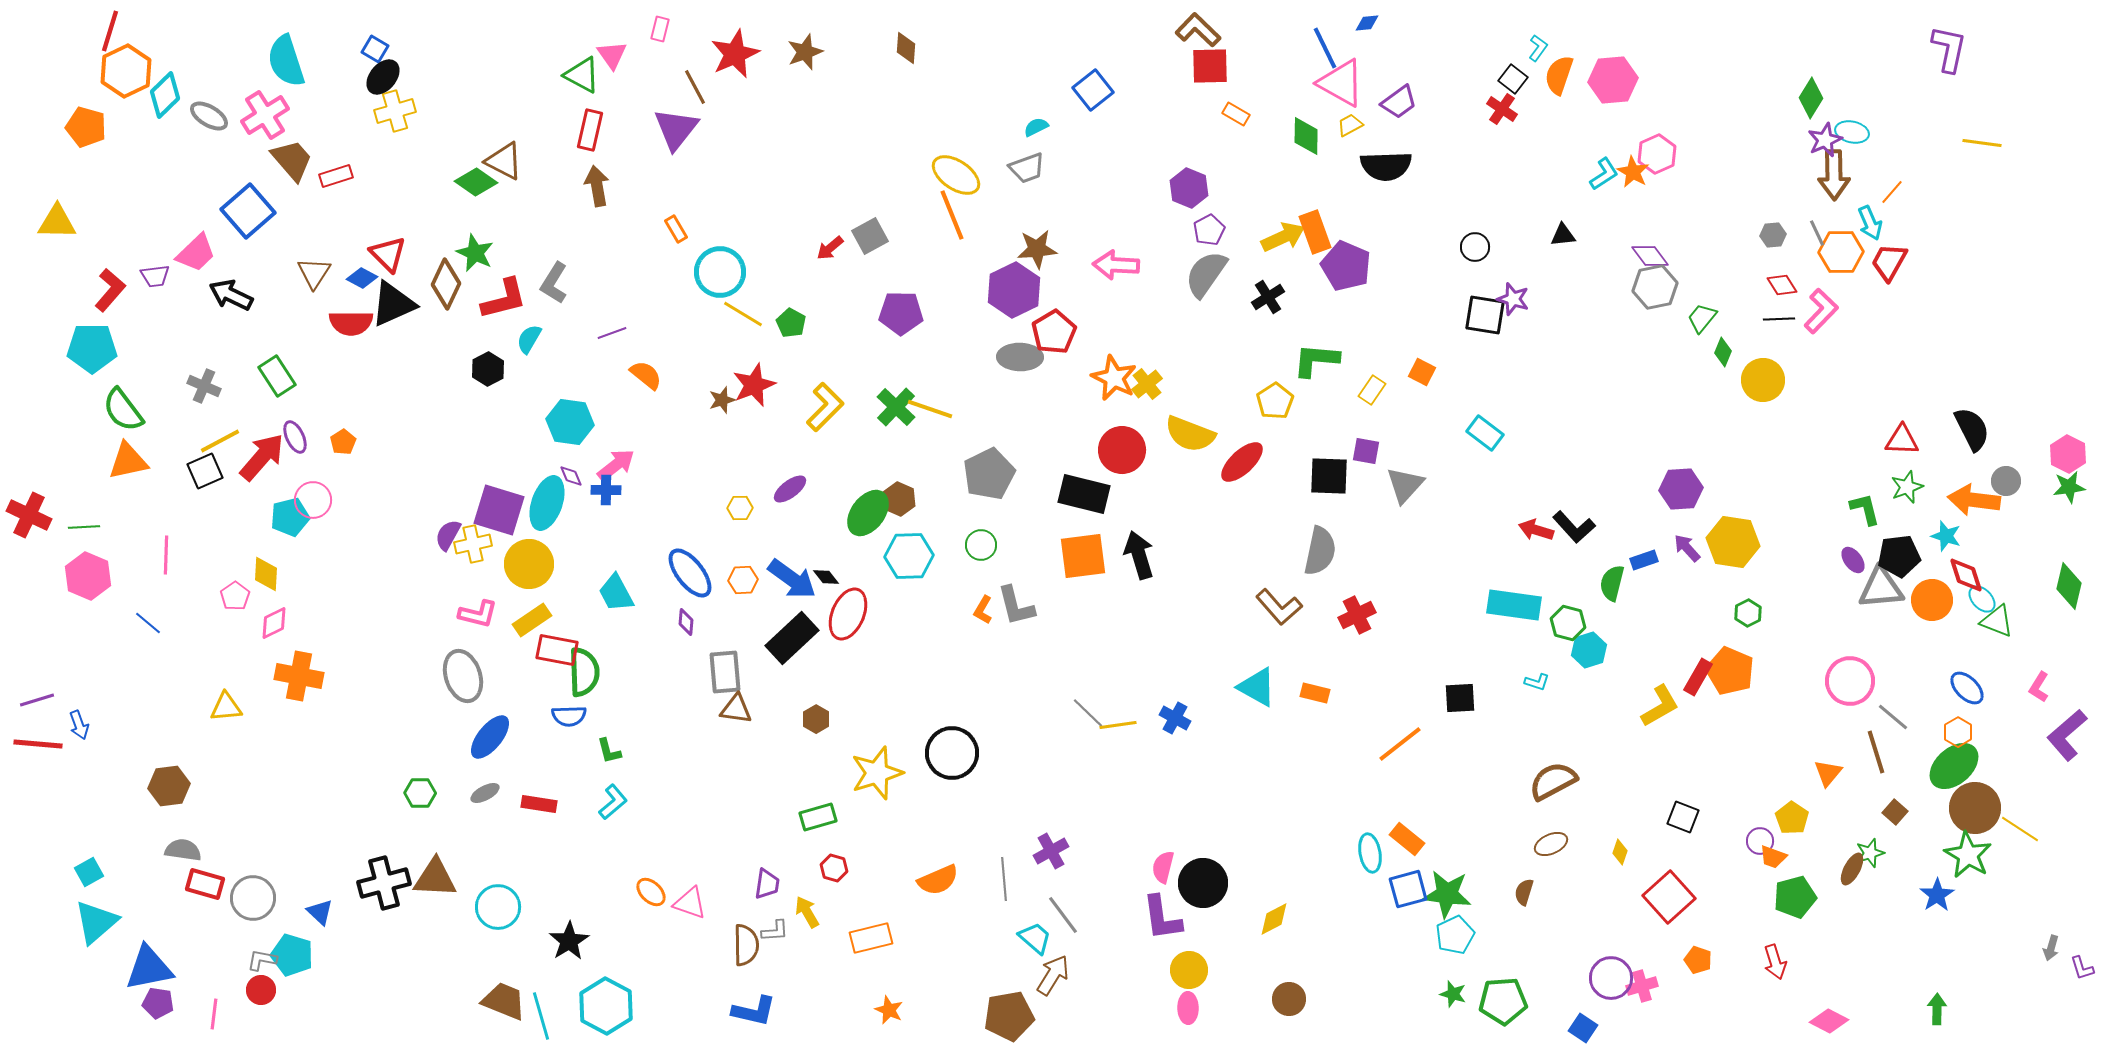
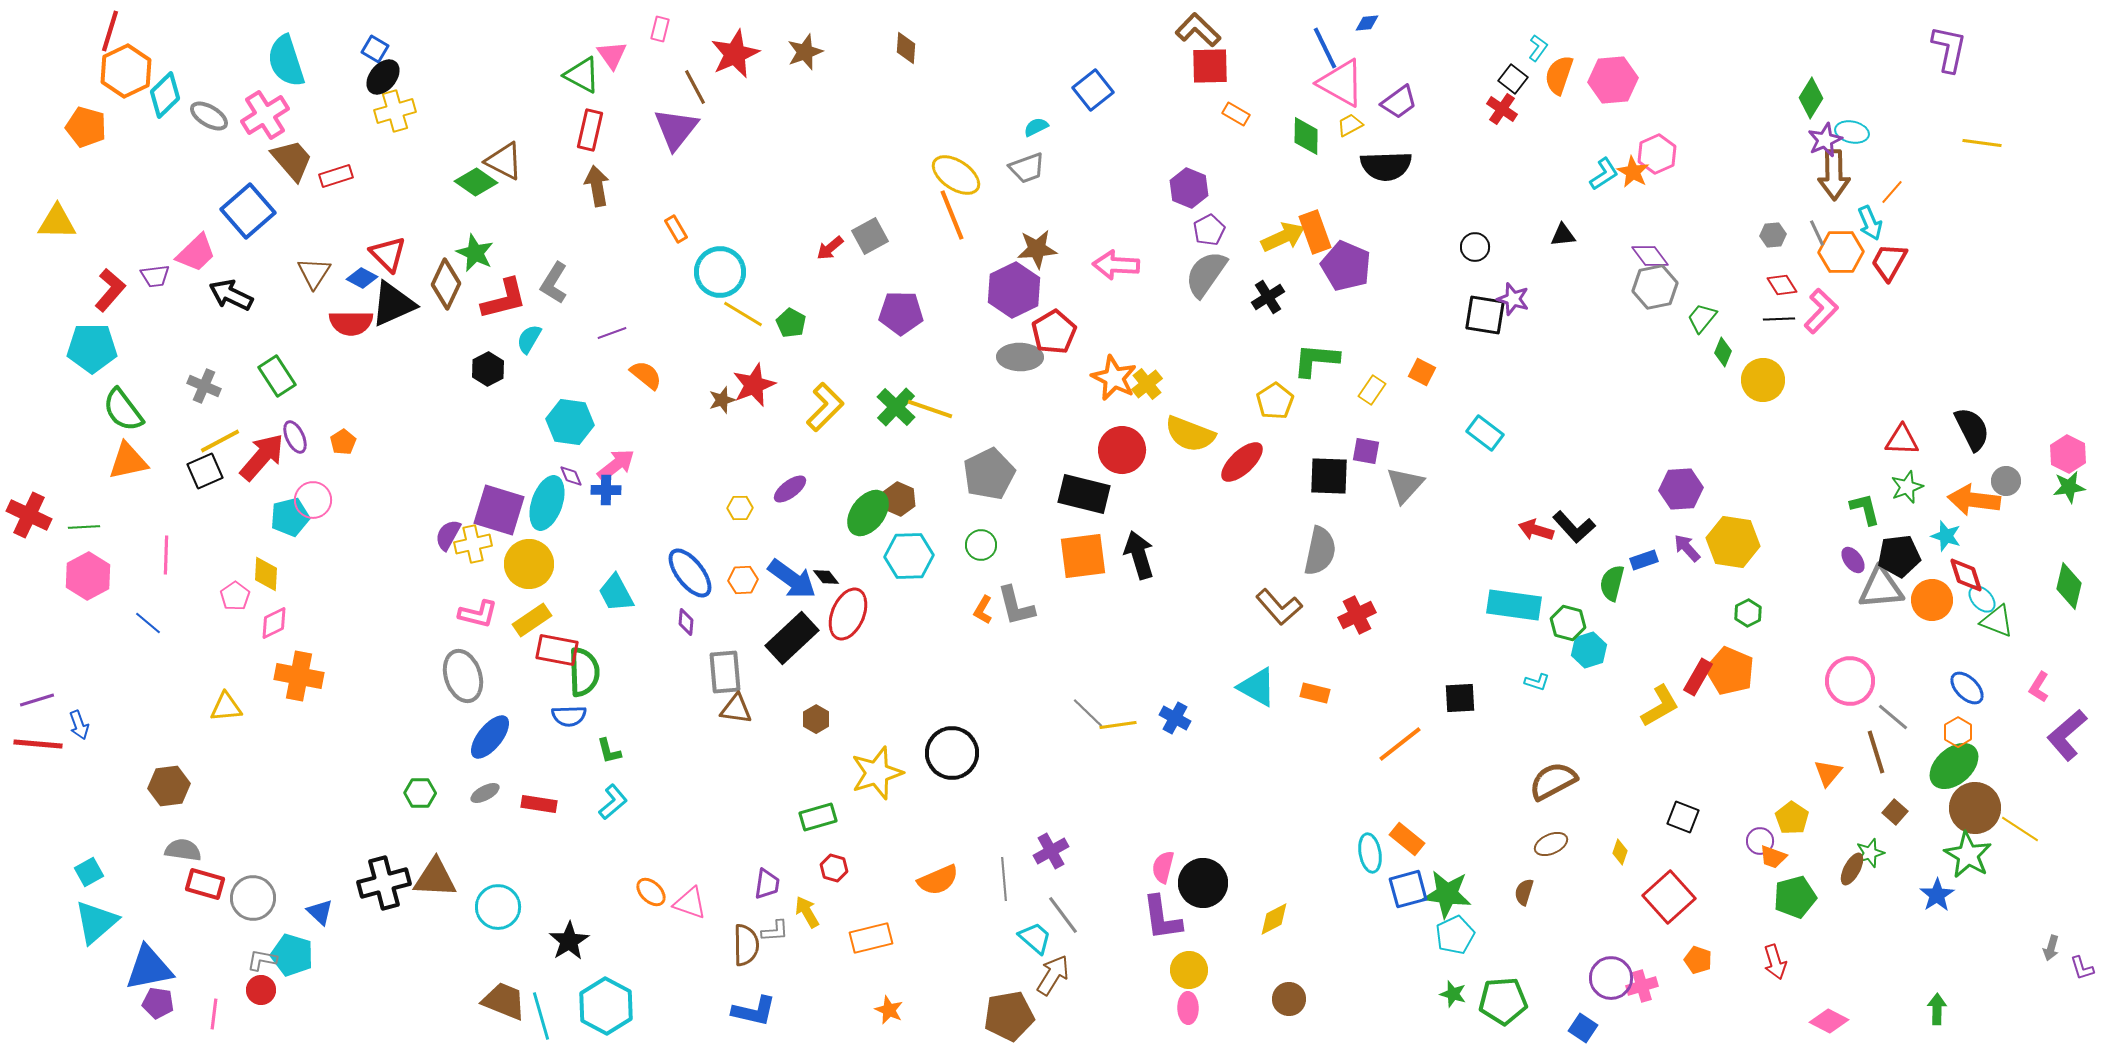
pink hexagon at (88, 576): rotated 9 degrees clockwise
